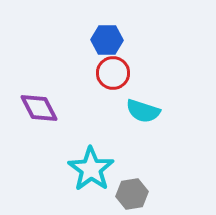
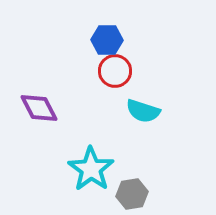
red circle: moved 2 px right, 2 px up
